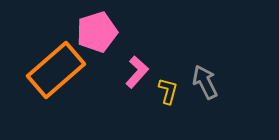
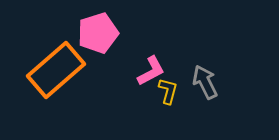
pink pentagon: moved 1 px right, 1 px down
pink L-shape: moved 14 px right, 1 px up; rotated 20 degrees clockwise
